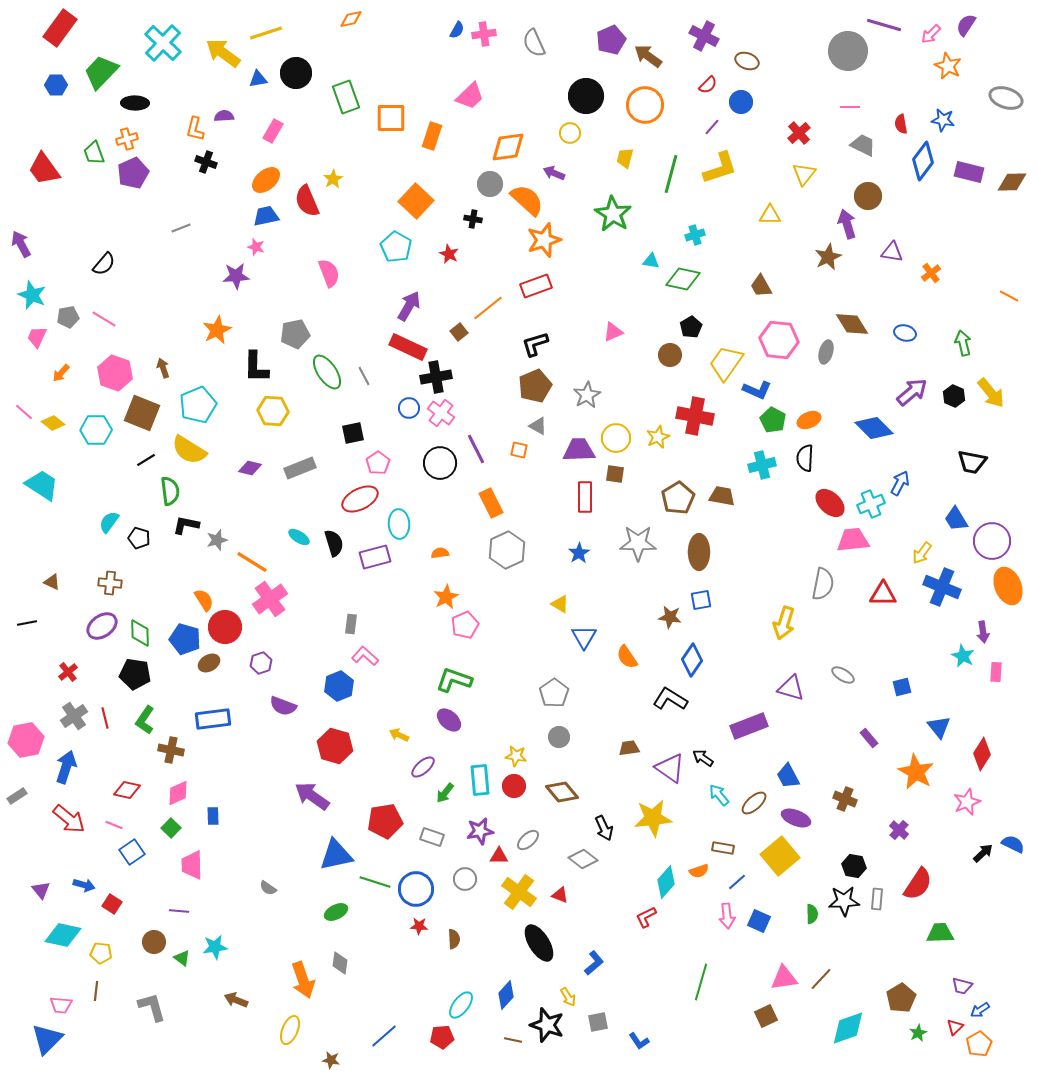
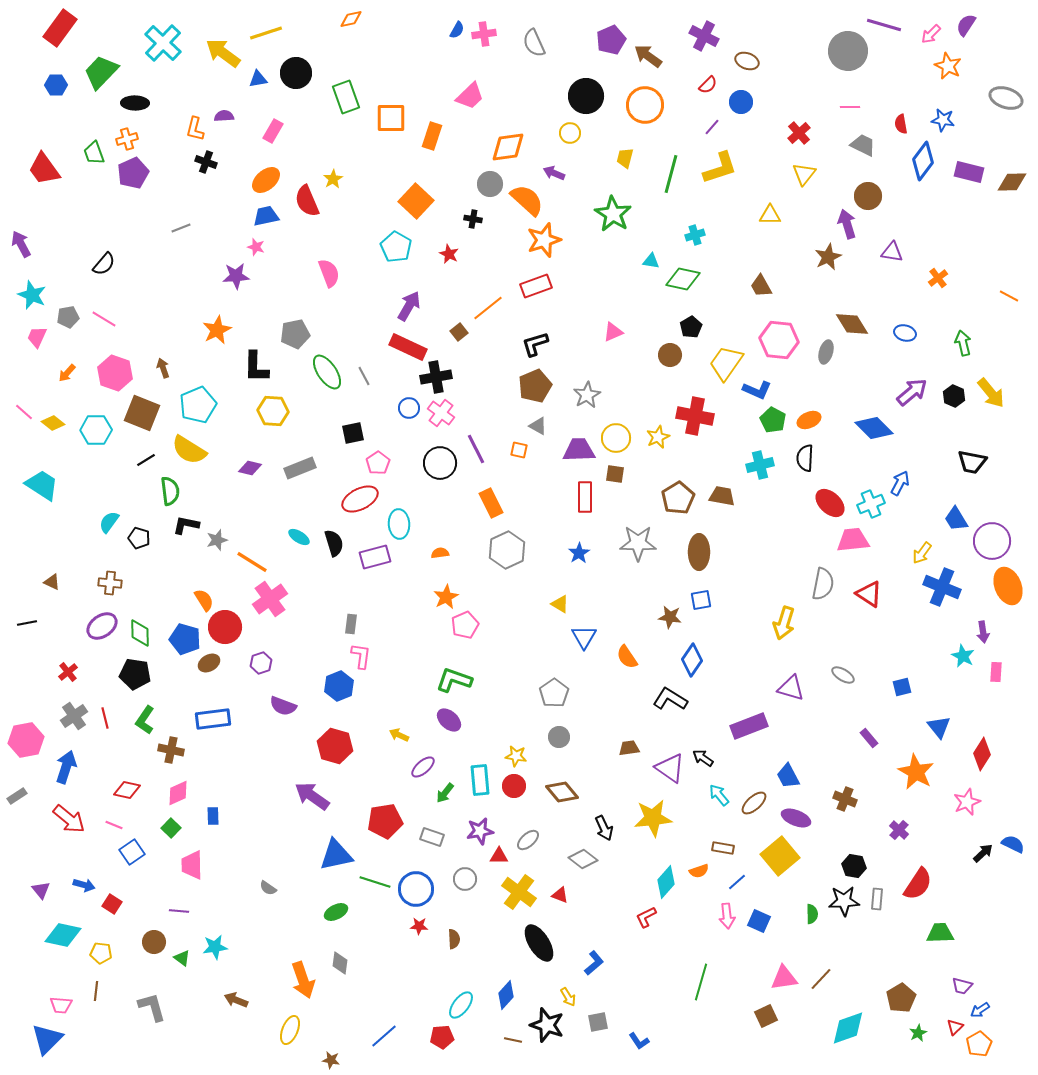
orange cross at (931, 273): moved 7 px right, 5 px down
orange arrow at (61, 373): moved 6 px right
cyan cross at (762, 465): moved 2 px left
red triangle at (883, 594): moved 14 px left; rotated 32 degrees clockwise
pink L-shape at (365, 656): moved 4 px left; rotated 56 degrees clockwise
